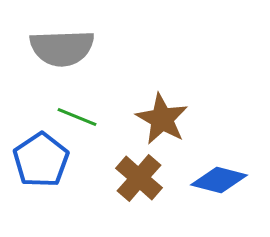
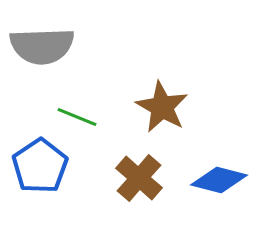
gray semicircle: moved 20 px left, 2 px up
brown star: moved 12 px up
blue pentagon: moved 1 px left, 6 px down
